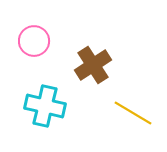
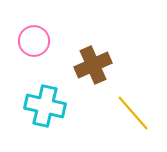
brown cross: rotated 9 degrees clockwise
yellow line: rotated 18 degrees clockwise
